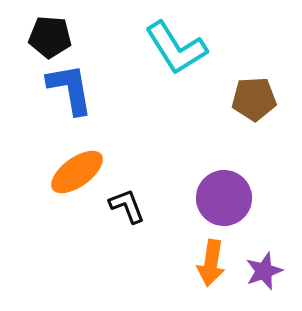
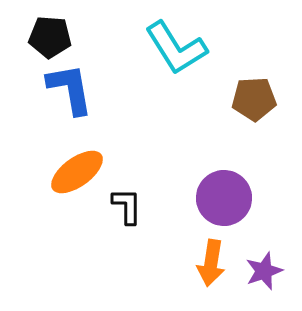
black L-shape: rotated 21 degrees clockwise
